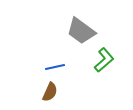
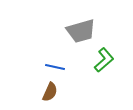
gray trapezoid: rotated 52 degrees counterclockwise
blue line: rotated 24 degrees clockwise
